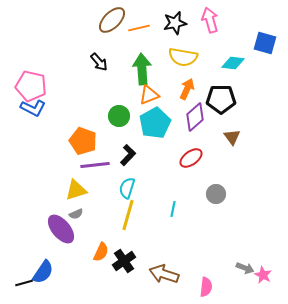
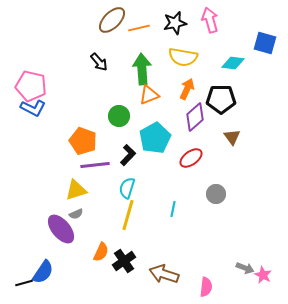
cyan pentagon: moved 15 px down
